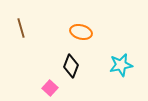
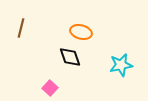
brown line: rotated 30 degrees clockwise
black diamond: moved 1 px left, 9 px up; rotated 40 degrees counterclockwise
